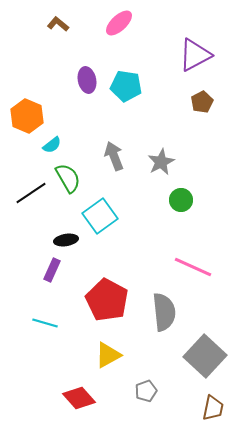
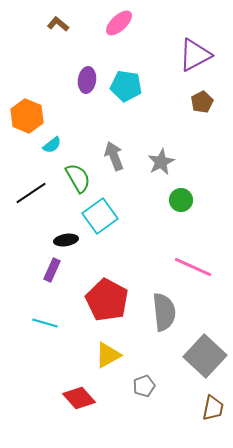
purple ellipse: rotated 20 degrees clockwise
green semicircle: moved 10 px right
gray pentagon: moved 2 px left, 5 px up
